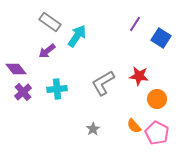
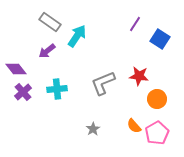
blue square: moved 1 px left, 1 px down
gray L-shape: rotated 8 degrees clockwise
pink pentagon: rotated 15 degrees clockwise
